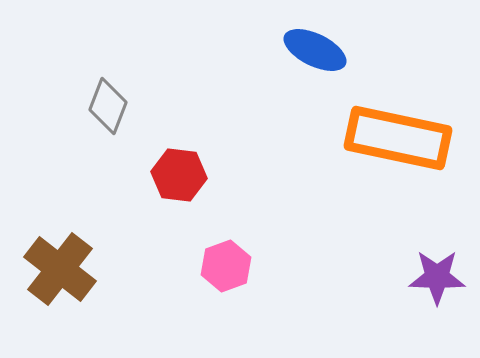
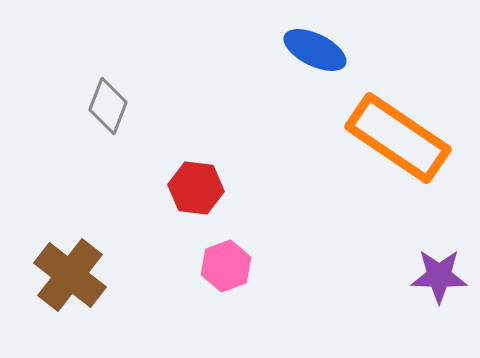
orange rectangle: rotated 22 degrees clockwise
red hexagon: moved 17 px right, 13 px down
brown cross: moved 10 px right, 6 px down
purple star: moved 2 px right, 1 px up
